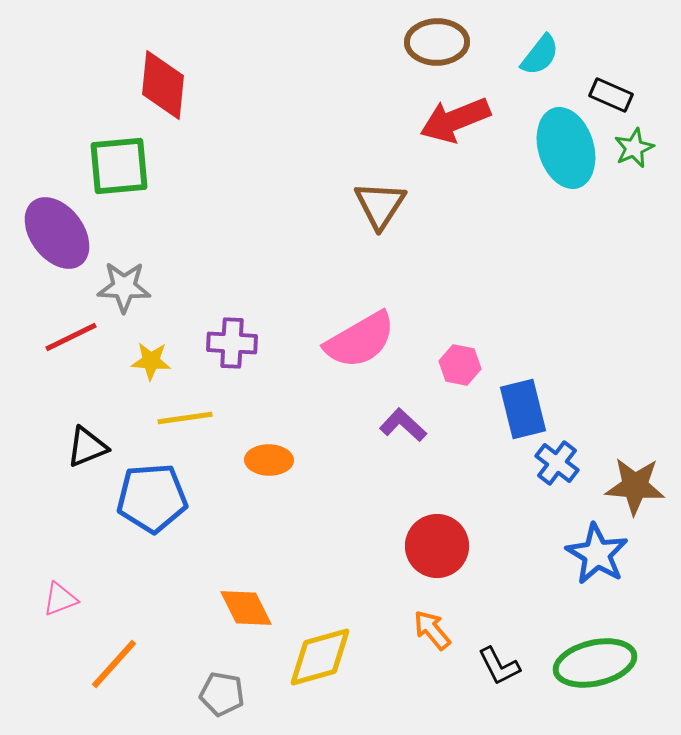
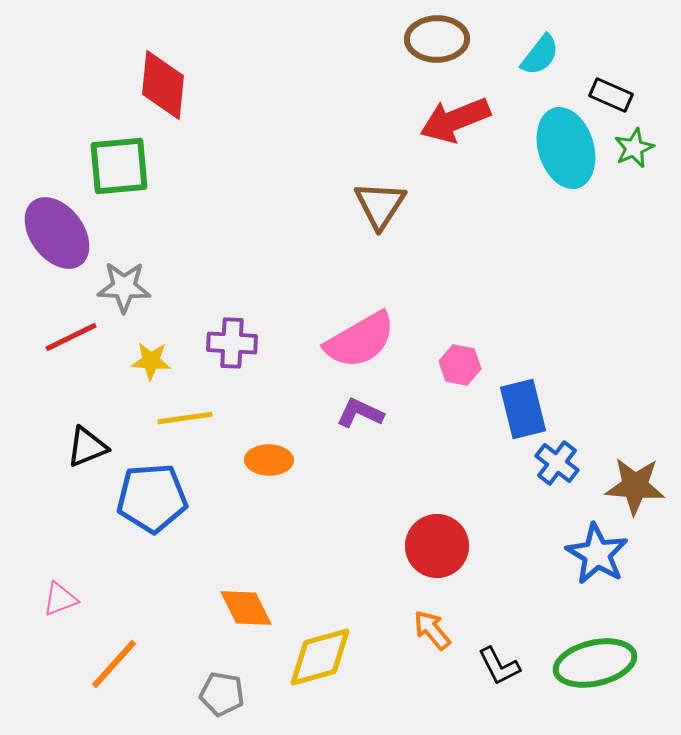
brown ellipse: moved 3 px up
purple L-shape: moved 43 px left, 12 px up; rotated 18 degrees counterclockwise
